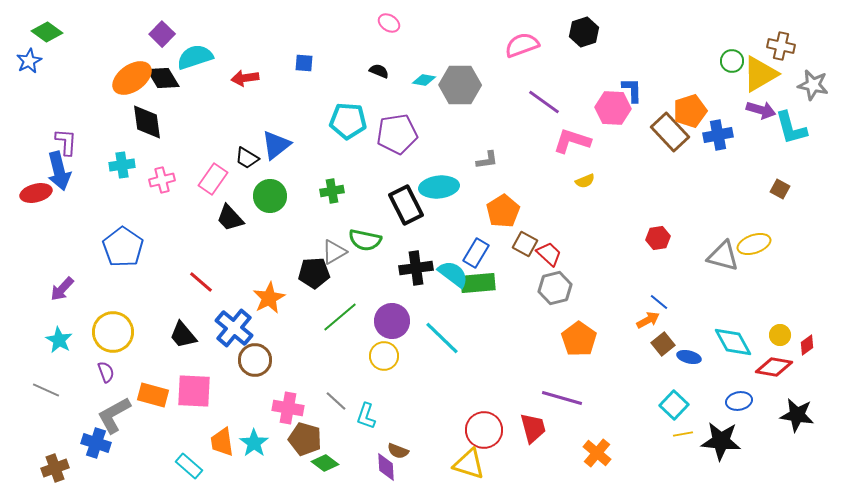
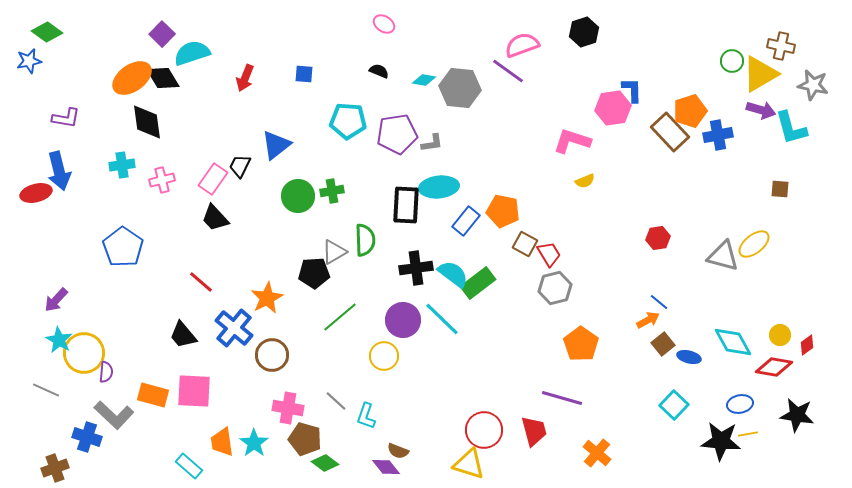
pink ellipse at (389, 23): moved 5 px left, 1 px down
cyan semicircle at (195, 57): moved 3 px left, 4 px up
blue star at (29, 61): rotated 15 degrees clockwise
blue square at (304, 63): moved 11 px down
red arrow at (245, 78): rotated 60 degrees counterclockwise
gray hexagon at (460, 85): moved 3 px down; rotated 6 degrees clockwise
purple line at (544, 102): moved 36 px left, 31 px up
pink hexagon at (613, 108): rotated 12 degrees counterclockwise
purple L-shape at (66, 142): moved 24 px up; rotated 96 degrees clockwise
black trapezoid at (247, 158): moved 7 px left, 8 px down; rotated 85 degrees clockwise
gray L-shape at (487, 160): moved 55 px left, 17 px up
brown square at (780, 189): rotated 24 degrees counterclockwise
green circle at (270, 196): moved 28 px right
black rectangle at (406, 205): rotated 30 degrees clockwise
orange pentagon at (503, 211): rotated 28 degrees counterclockwise
black trapezoid at (230, 218): moved 15 px left
green semicircle at (365, 240): rotated 104 degrees counterclockwise
yellow ellipse at (754, 244): rotated 20 degrees counterclockwise
blue rectangle at (476, 253): moved 10 px left, 32 px up; rotated 8 degrees clockwise
red trapezoid at (549, 254): rotated 16 degrees clockwise
green rectangle at (478, 283): rotated 32 degrees counterclockwise
purple arrow at (62, 289): moved 6 px left, 11 px down
orange star at (269, 298): moved 2 px left
purple circle at (392, 321): moved 11 px right, 1 px up
yellow circle at (113, 332): moved 29 px left, 21 px down
cyan line at (442, 338): moved 19 px up
orange pentagon at (579, 339): moved 2 px right, 5 px down
brown circle at (255, 360): moved 17 px right, 5 px up
purple semicircle at (106, 372): rotated 25 degrees clockwise
blue ellipse at (739, 401): moved 1 px right, 3 px down
gray L-shape at (114, 415): rotated 108 degrees counterclockwise
red trapezoid at (533, 428): moved 1 px right, 3 px down
yellow line at (683, 434): moved 65 px right
blue cross at (96, 443): moved 9 px left, 6 px up
purple diamond at (386, 467): rotated 36 degrees counterclockwise
